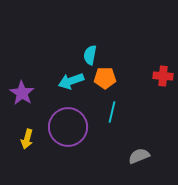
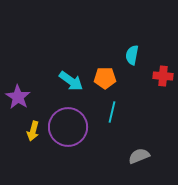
cyan semicircle: moved 42 px right
cyan arrow: rotated 125 degrees counterclockwise
purple star: moved 4 px left, 4 px down
yellow arrow: moved 6 px right, 8 px up
